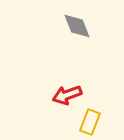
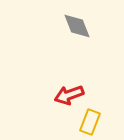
red arrow: moved 2 px right
